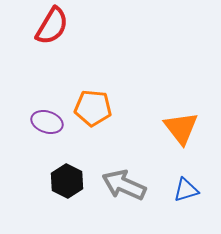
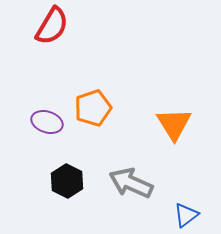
orange pentagon: rotated 24 degrees counterclockwise
orange triangle: moved 7 px left, 4 px up; rotated 6 degrees clockwise
gray arrow: moved 7 px right, 2 px up
blue triangle: moved 25 px down; rotated 20 degrees counterclockwise
